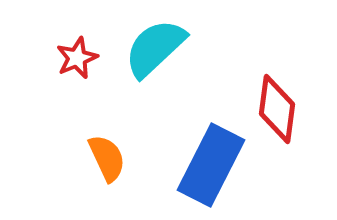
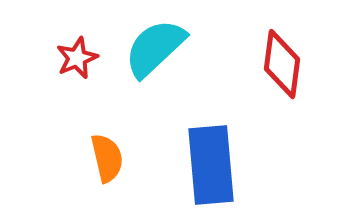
red diamond: moved 5 px right, 45 px up
orange semicircle: rotated 12 degrees clockwise
blue rectangle: rotated 32 degrees counterclockwise
